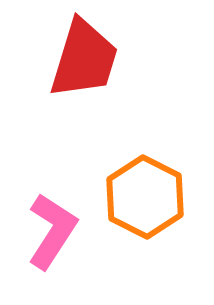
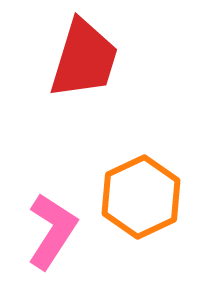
orange hexagon: moved 4 px left; rotated 8 degrees clockwise
